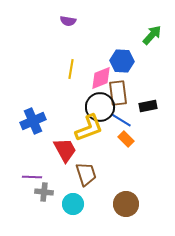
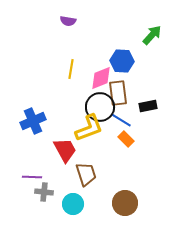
brown circle: moved 1 px left, 1 px up
